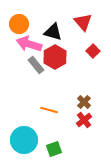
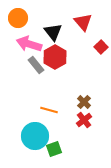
orange circle: moved 1 px left, 6 px up
black triangle: rotated 36 degrees clockwise
red square: moved 8 px right, 4 px up
cyan circle: moved 11 px right, 4 px up
